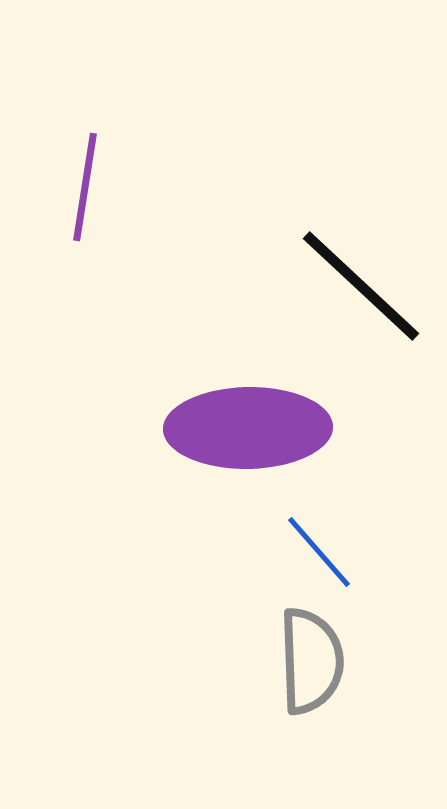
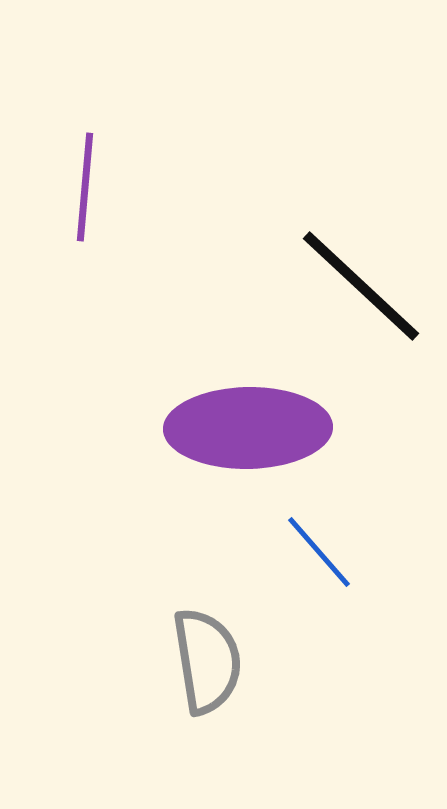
purple line: rotated 4 degrees counterclockwise
gray semicircle: moved 104 px left; rotated 7 degrees counterclockwise
